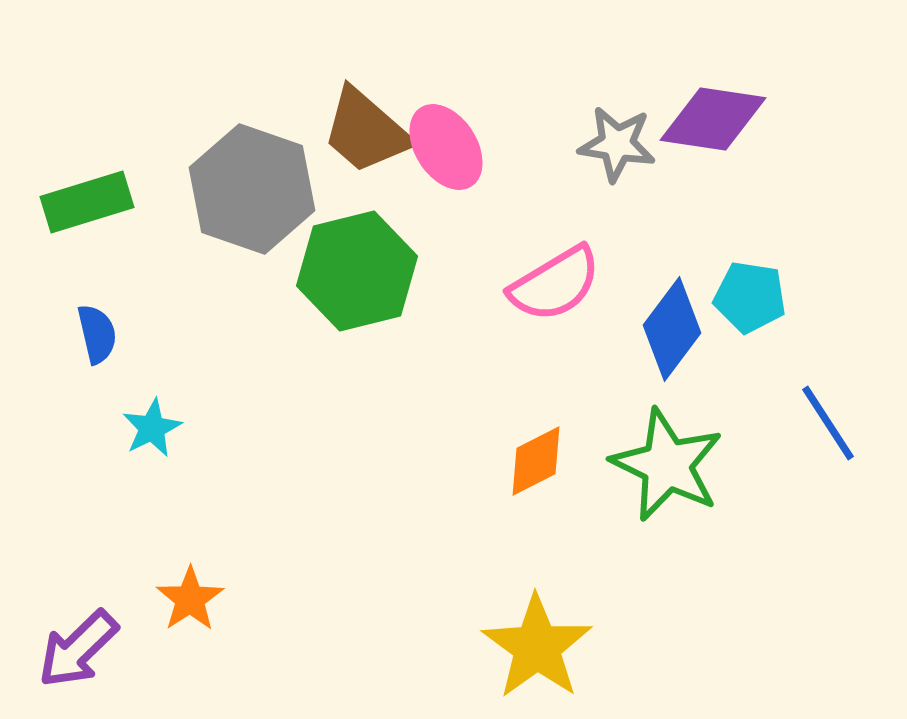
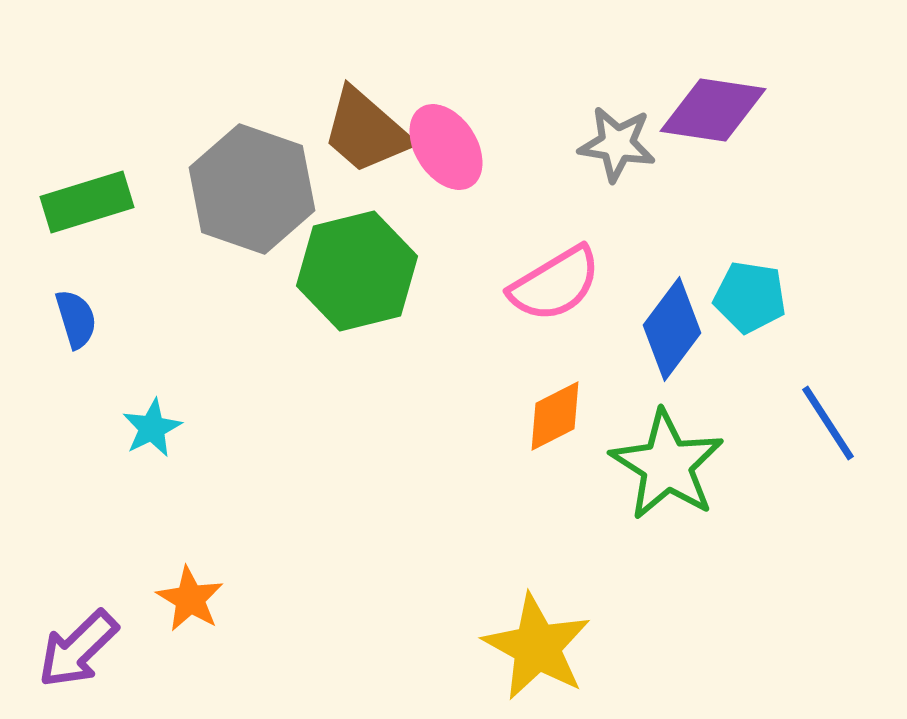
purple diamond: moved 9 px up
blue semicircle: moved 21 px left, 15 px up; rotated 4 degrees counterclockwise
orange diamond: moved 19 px right, 45 px up
green star: rotated 6 degrees clockwise
orange star: rotated 8 degrees counterclockwise
yellow star: rotated 7 degrees counterclockwise
